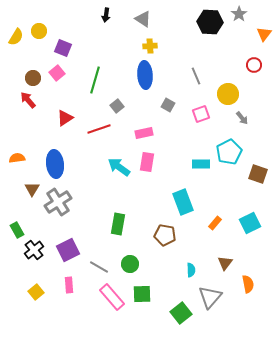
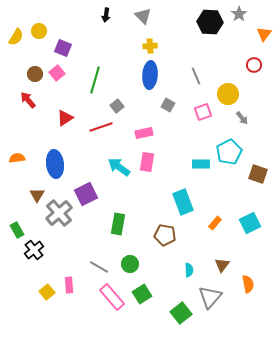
gray triangle at (143, 19): moved 3 px up; rotated 12 degrees clockwise
blue ellipse at (145, 75): moved 5 px right; rotated 8 degrees clockwise
brown circle at (33, 78): moved 2 px right, 4 px up
pink square at (201, 114): moved 2 px right, 2 px up
red line at (99, 129): moved 2 px right, 2 px up
brown triangle at (32, 189): moved 5 px right, 6 px down
gray cross at (58, 202): moved 1 px right, 11 px down; rotated 8 degrees counterclockwise
purple square at (68, 250): moved 18 px right, 56 px up
brown triangle at (225, 263): moved 3 px left, 2 px down
cyan semicircle at (191, 270): moved 2 px left
yellow square at (36, 292): moved 11 px right
green square at (142, 294): rotated 30 degrees counterclockwise
